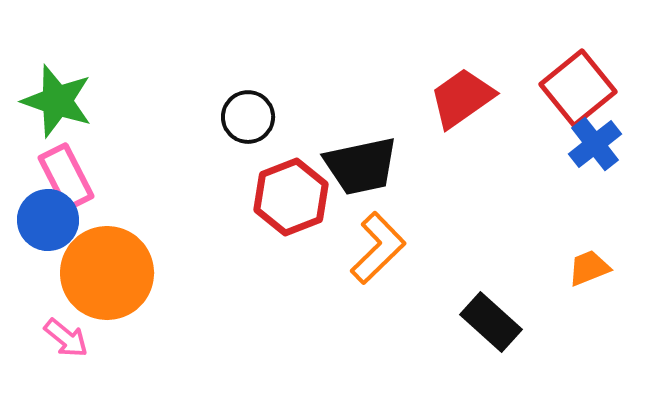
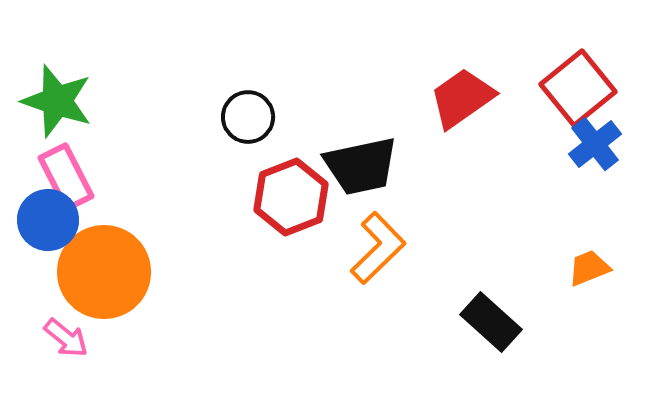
orange circle: moved 3 px left, 1 px up
